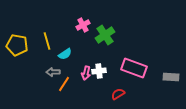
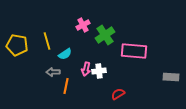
pink rectangle: moved 17 px up; rotated 15 degrees counterclockwise
pink arrow: moved 4 px up
orange line: moved 2 px right, 2 px down; rotated 21 degrees counterclockwise
